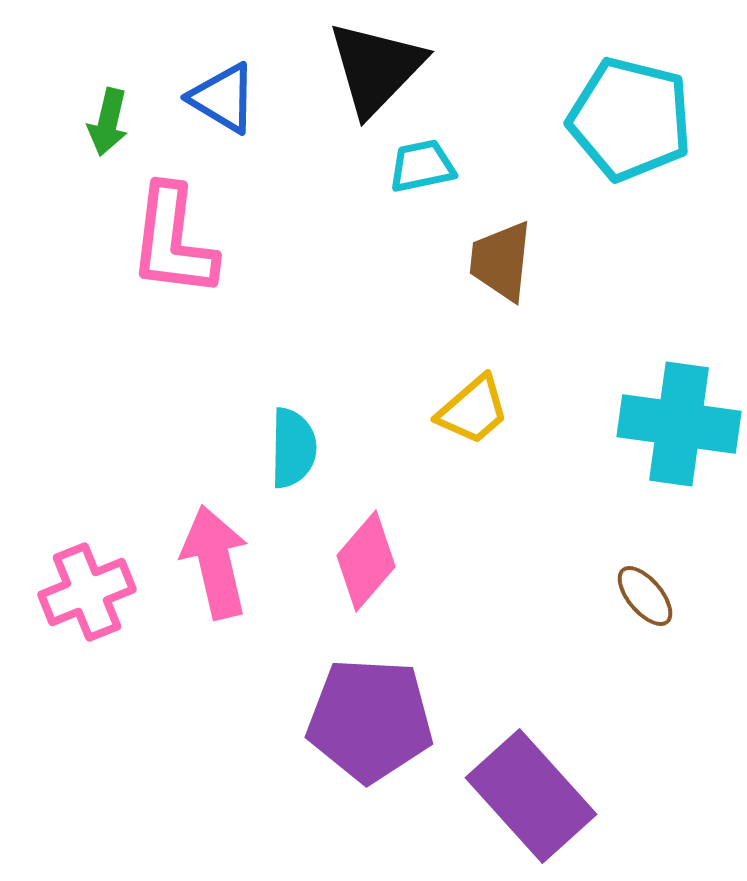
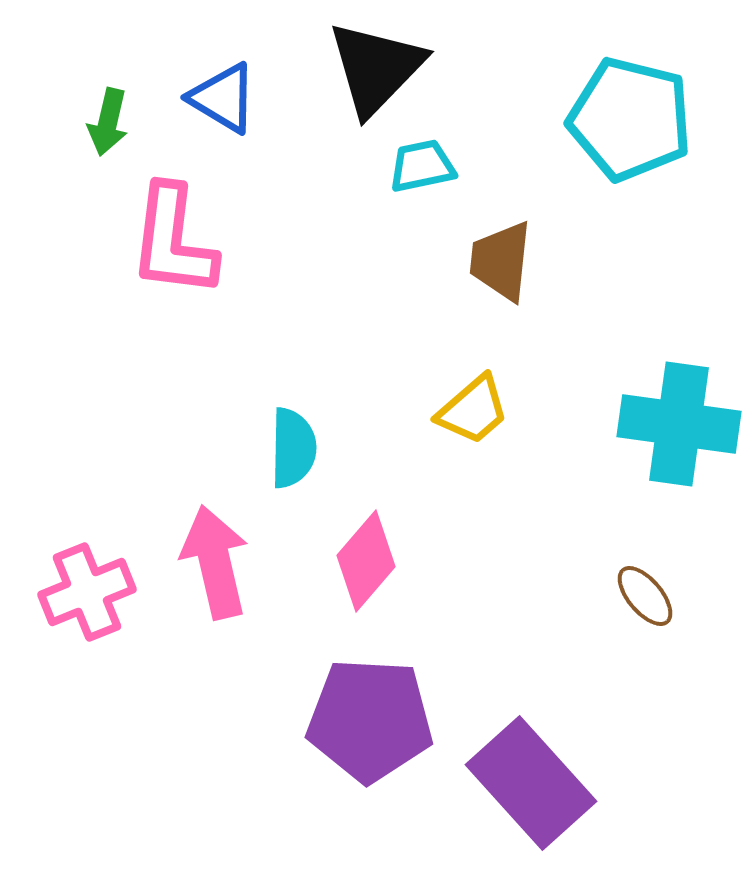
purple rectangle: moved 13 px up
